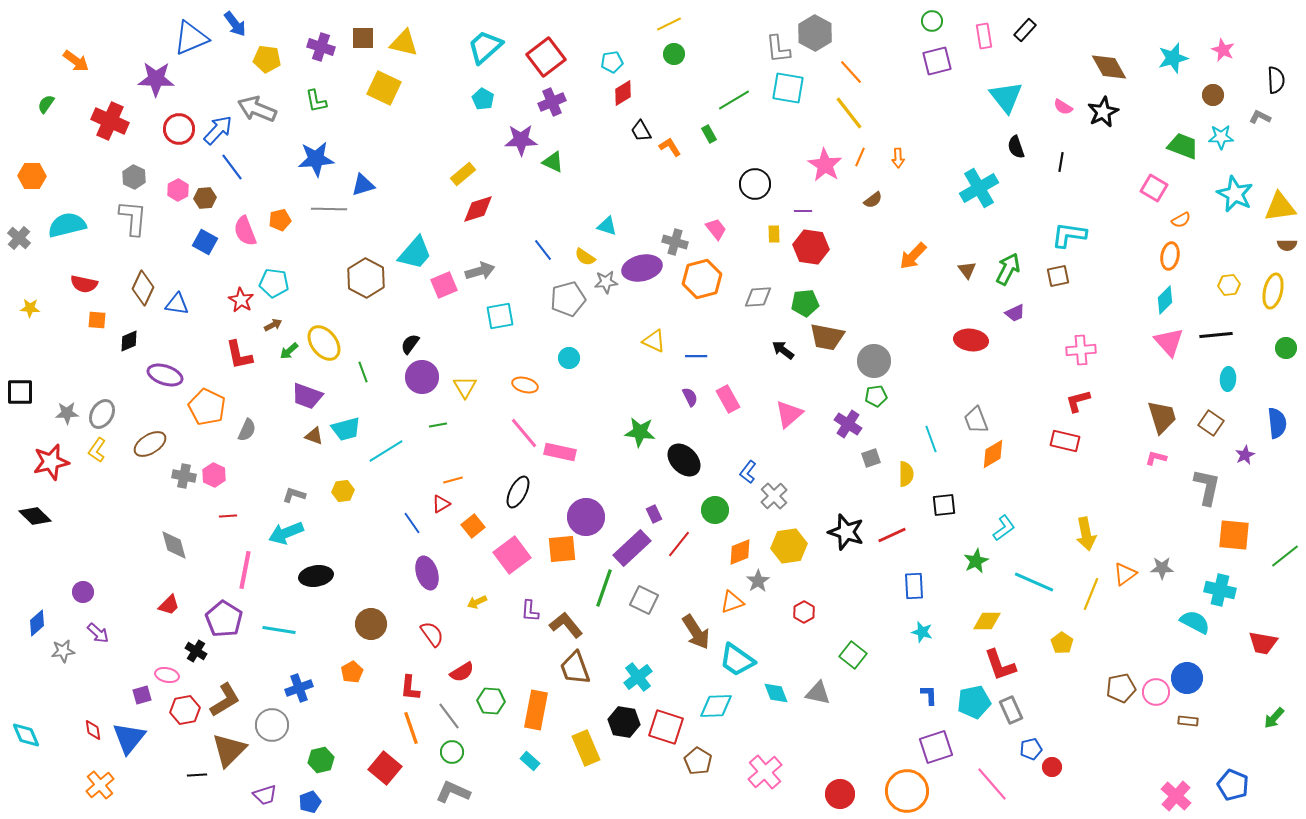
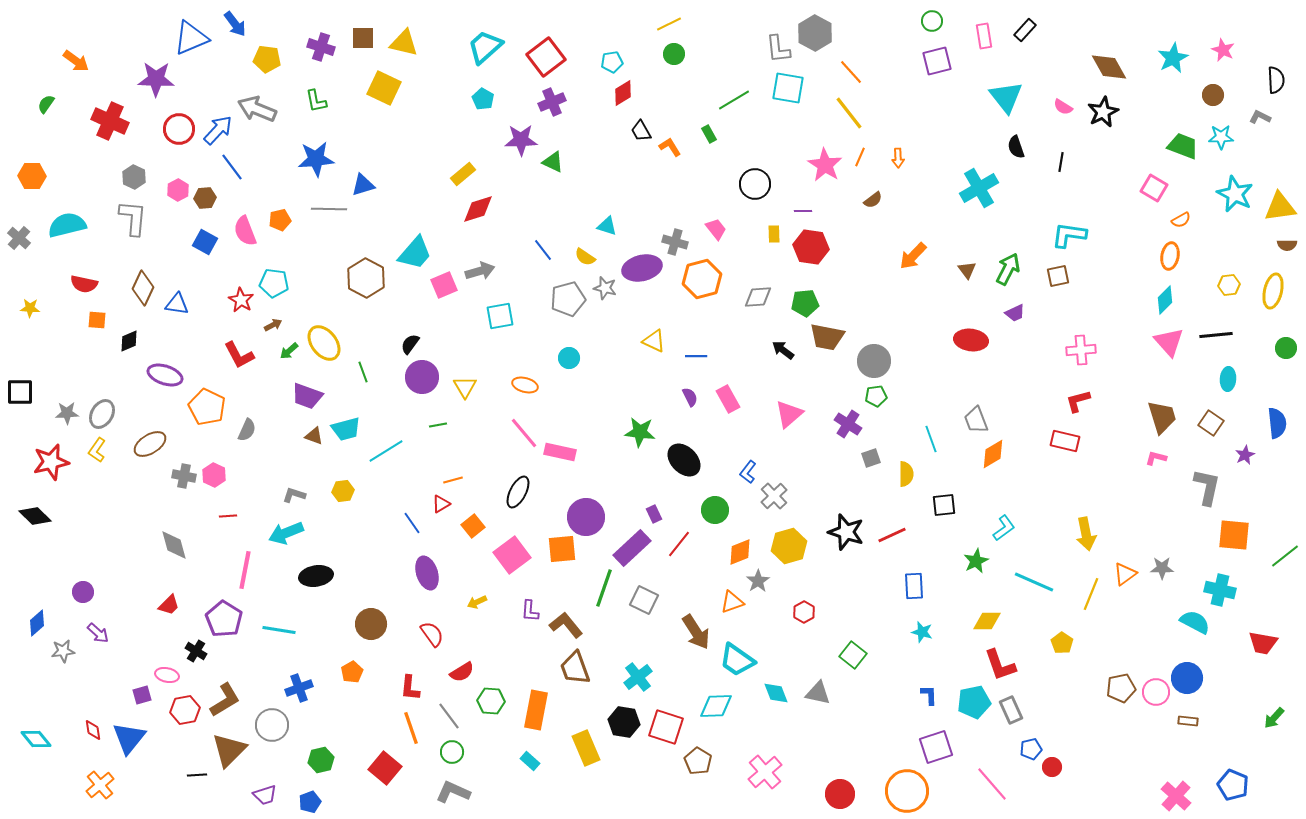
cyan star at (1173, 58): rotated 12 degrees counterclockwise
gray star at (606, 282): moved 1 px left, 6 px down; rotated 20 degrees clockwise
red L-shape at (239, 355): rotated 16 degrees counterclockwise
yellow hexagon at (789, 546): rotated 8 degrees counterclockwise
cyan diamond at (26, 735): moved 10 px right, 4 px down; rotated 16 degrees counterclockwise
